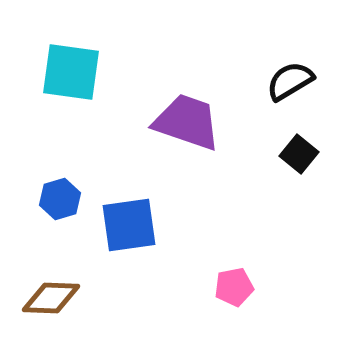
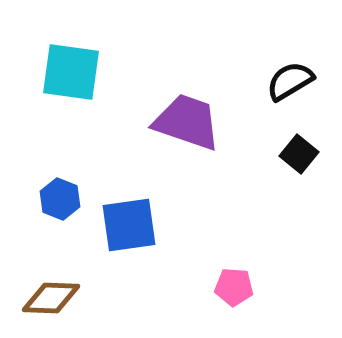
blue hexagon: rotated 21 degrees counterclockwise
pink pentagon: rotated 15 degrees clockwise
